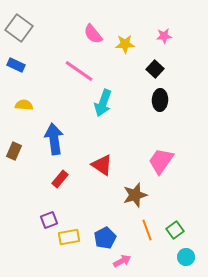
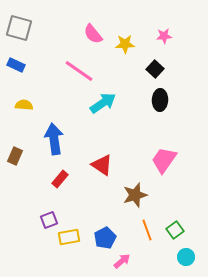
gray square: rotated 20 degrees counterclockwise
cyan arrow: rotated 144 degrees counterclockwise
brown rectangle: moved 1 px right, 5 px down
pink trapezoid: moved 3 px right, 1 px up
pink arrow: rotated 12 degrees counterclockwise
